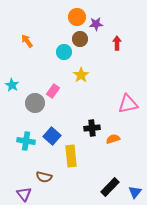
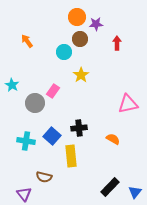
black cross: moved 13 px left
orange semicircle: rotated 48 degrees clockwise
